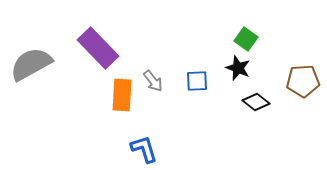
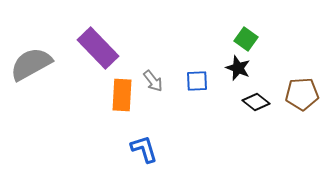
brown pentagon: moved 1 px left, 13 px down
